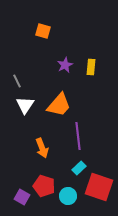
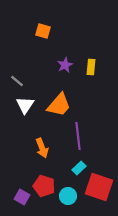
gray line: rotated 24 degrees counterclockwise
